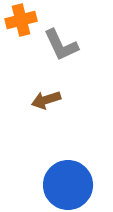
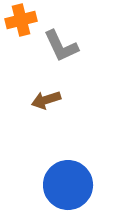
gray L-shape: moved 1 px down
